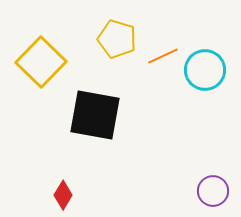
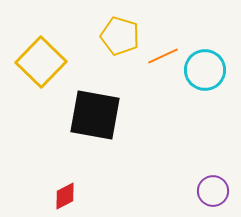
yellow pentagon: moved 3 px right, 3 px up
red diamond: moved 2 px right, 1 px down; rotated 32 degrees clockwise
